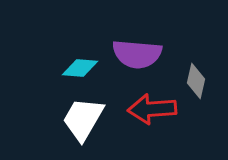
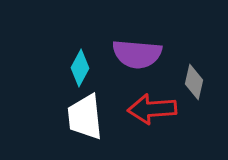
cyan diamond: rotated 66 degrees counterclockwise
gray diamond: moved 2 px left, 1 px down
white trapezoid: moved 2 px right, 2 px up; rotated 36 degrees counterclockwise
